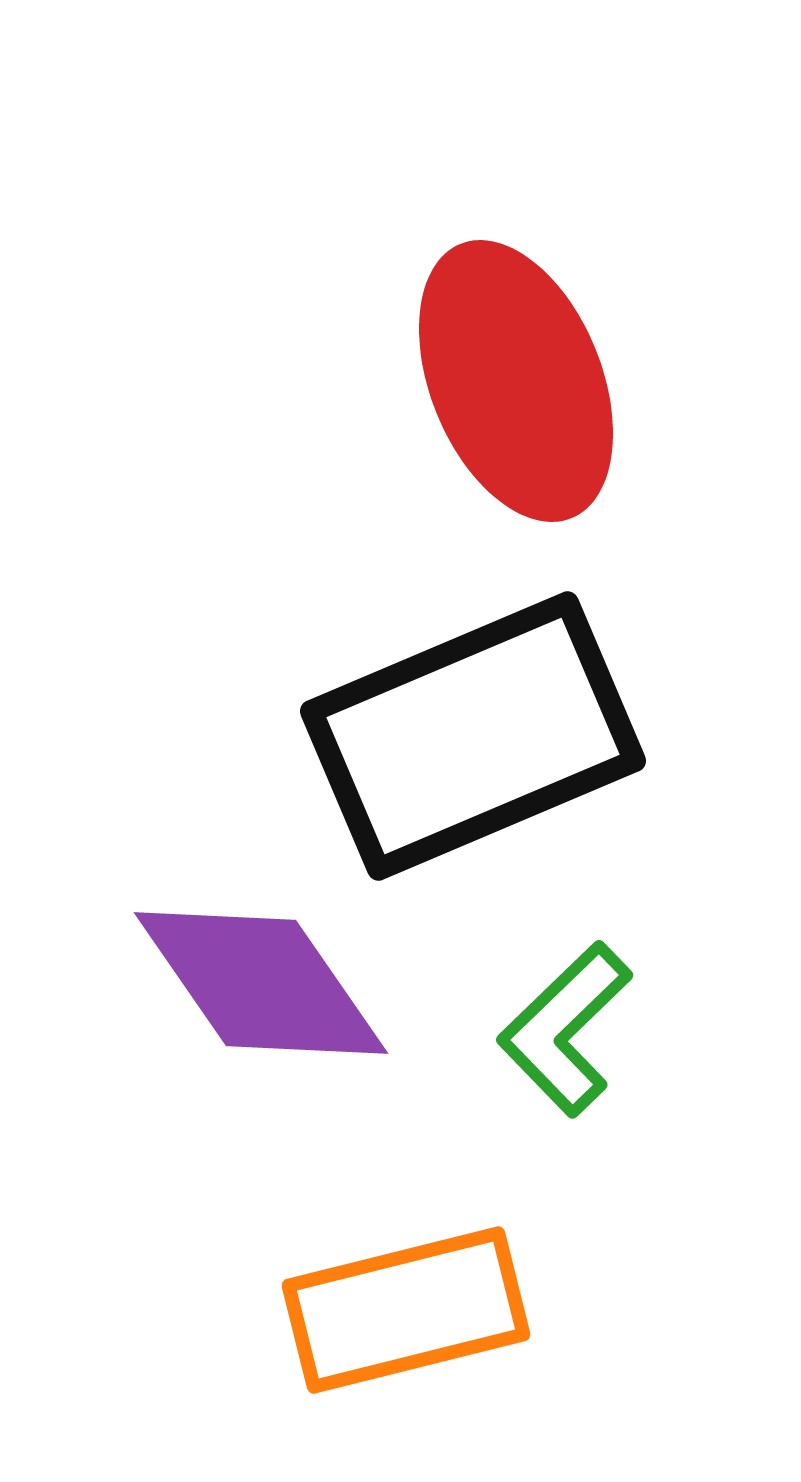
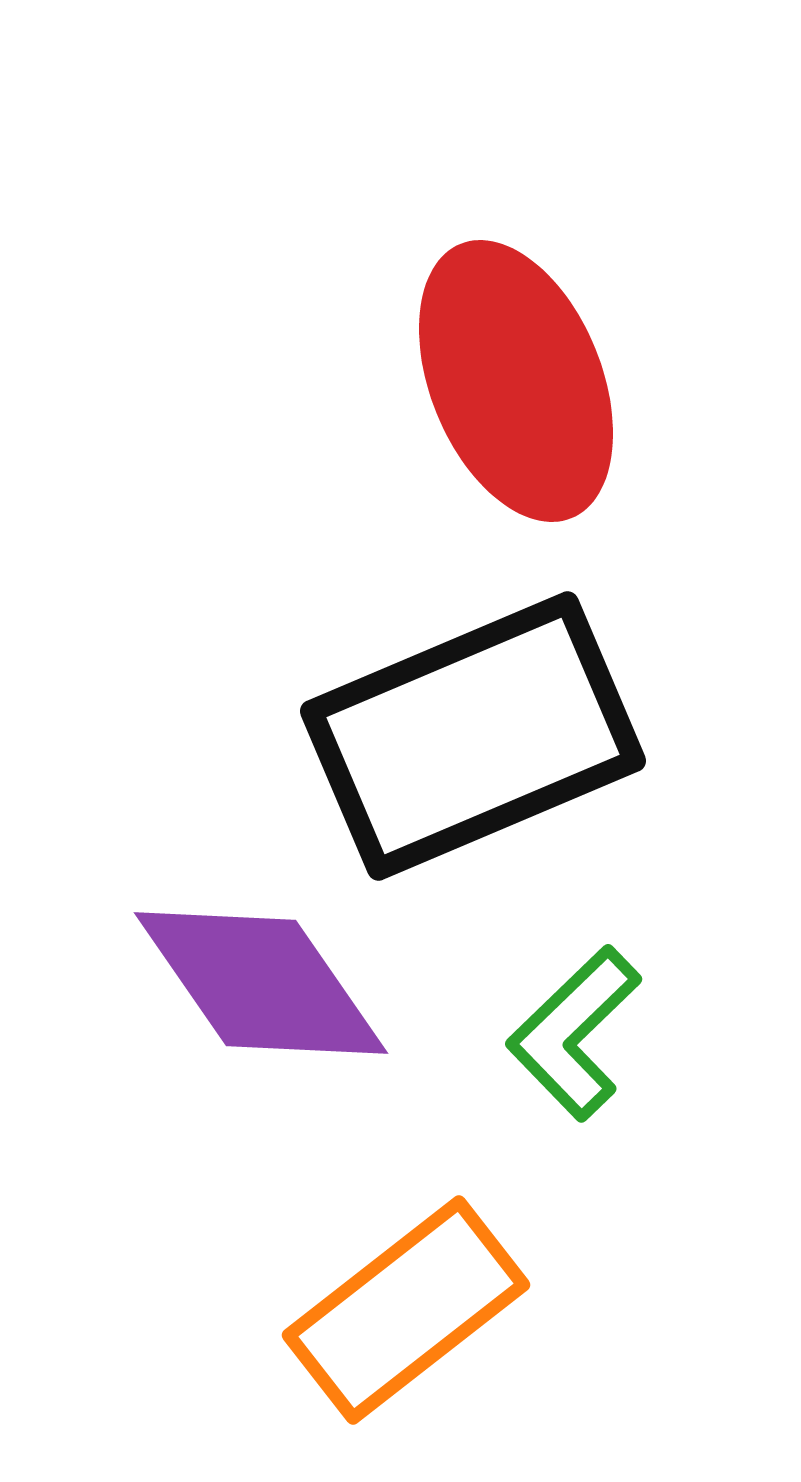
green L-shape: moved 9 px right, 4 px down
orange rectangle: rotated 24 degrees counterclockwise
